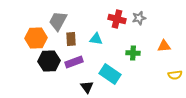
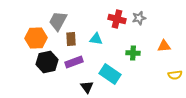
black hexagon: moved 2 px left, 1 px down; rotated 10 degrees counterclockwise
